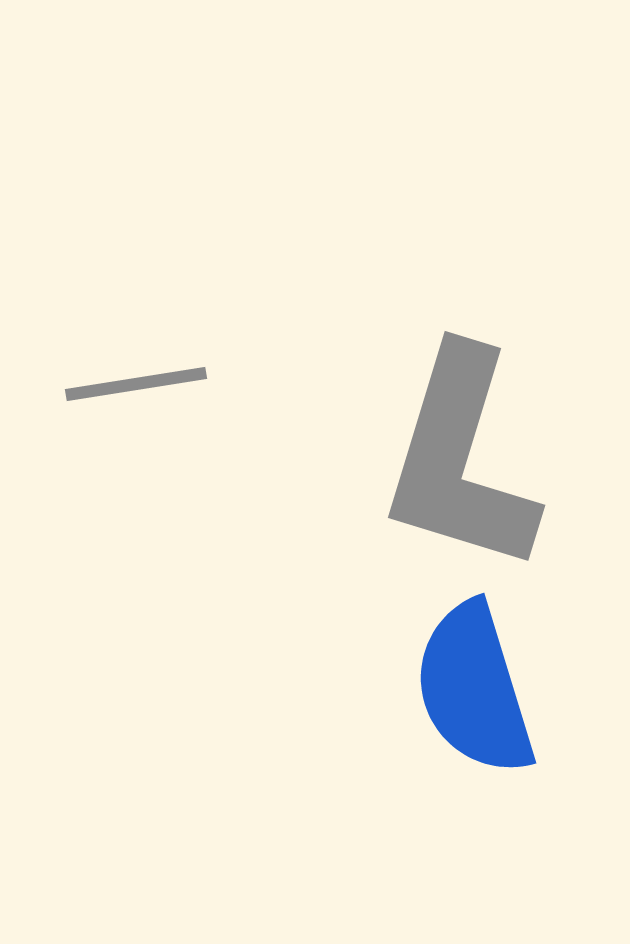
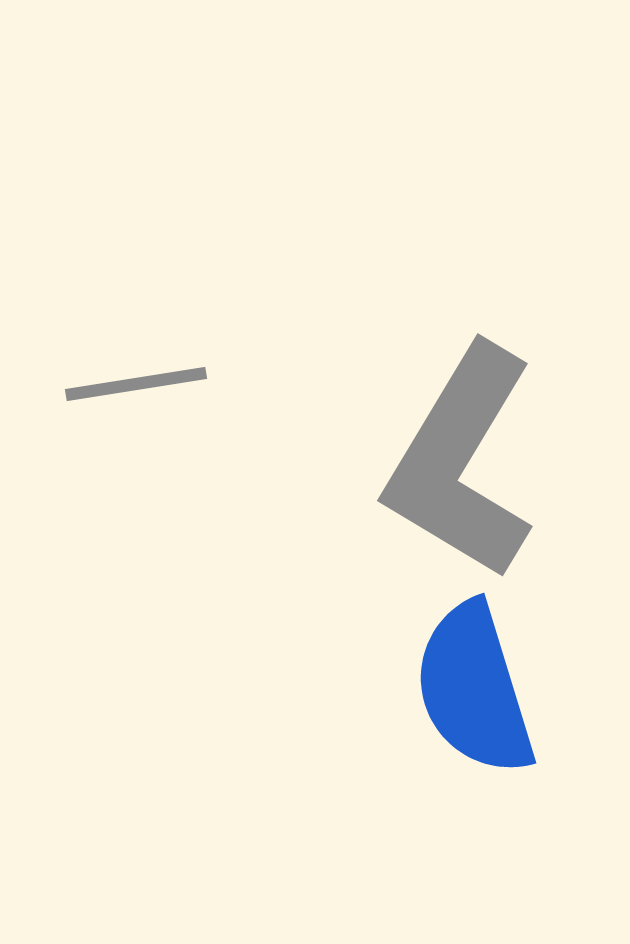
gray L-shape: moved 1 px right, 2 px down; rotated 14 degrees clockwise
